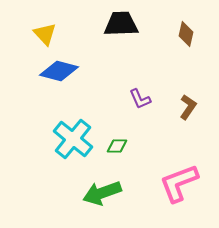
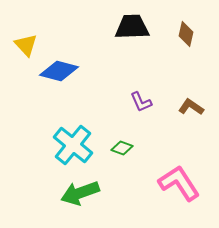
black trapezoid: moved 11 px right, 3 px down
yellow triangle: moved 19 px left, 11 px down
purple L-shape: moved 1 px right, 3 px down
brown L-shape: moved 3 px right; rotated 90 degrees counterclockwise
cyan cross: moved 6 px down
green diamond: moved 5 px right, 2 px down; rotated 20 degrees clockwise
pink L-shape: rotated 78 degrees clockwise
green arrow: moved 22 px left
